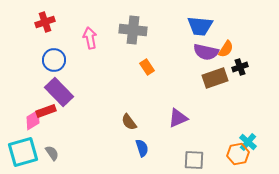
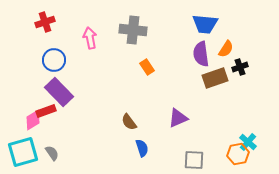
blue trapezoid: moved 5 px right, 2 px up
purple semicircle: moved 5 px left, 2 px down; rotated 70 degrees clockwise
